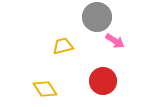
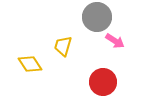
yellow trapezoid: rotated 60 degrees counterclockwise
red circle: moved 1 px down
yellow diamond: moved 15 px left, 25 px up
